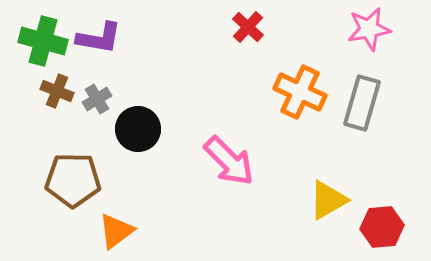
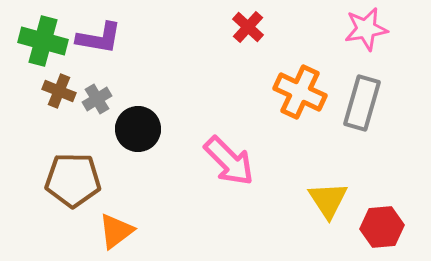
pink star: moved 3 px left
brown cross: moved 2 px right
yellow triangle: rotated 33 degrees counterclockwise
